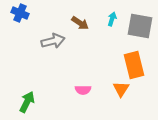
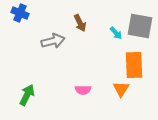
cyan arrow: moved 4 px right, 14 px down; rotated 120 degrees clockwise
brown arrow: rotated 30 degrees clockwise
orange rectangle: rotated 12 degrees clockwise
green arrow: moved 7 px up
